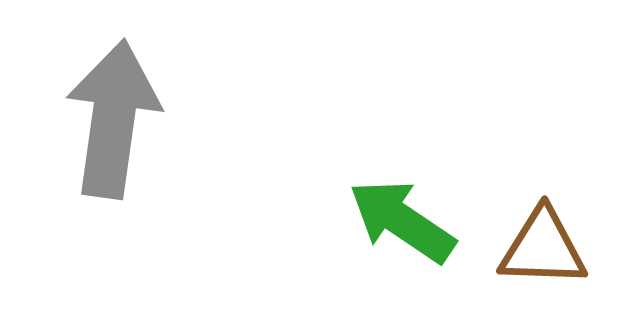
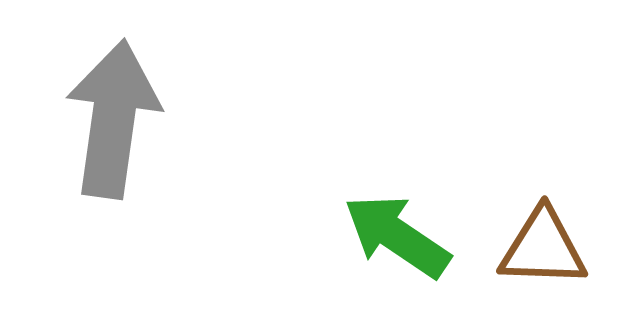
green arrow: moved 5 px left, 15 px down
